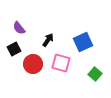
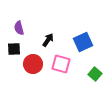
purple semicircle: rotated 24 degrees clockwise
black square: rotated 24 degrees clockwise
pink square: moved 1 px down
